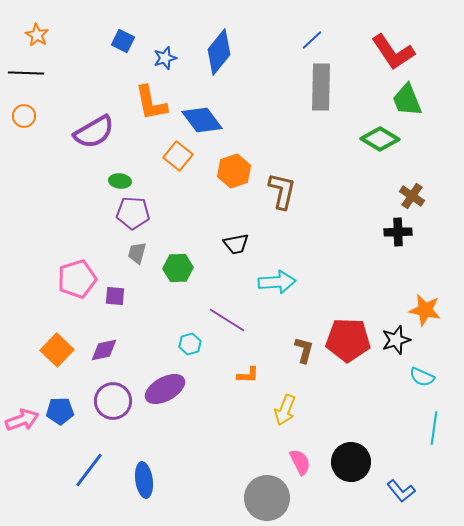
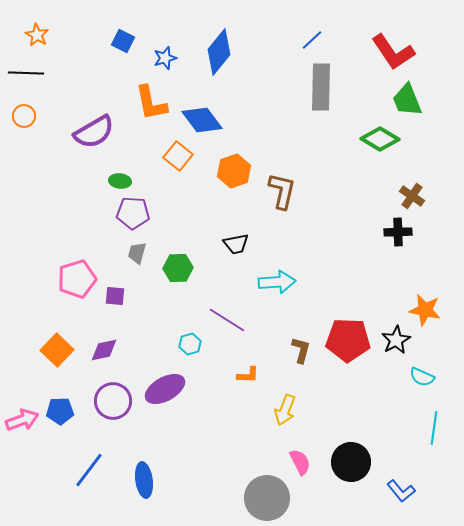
black star at (396, 340): rotated 12 degrees counterclockwise
brown L-shape at (304, 350): moved 3 px left
